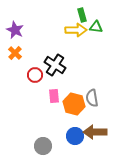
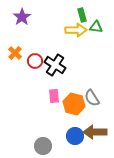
purple star: moved 7 px right, 13 px up; rotated 12 degrees clockwise
red circle: moved 14 px up
gray semicircle: rotated 24 degrees counterclockwise
